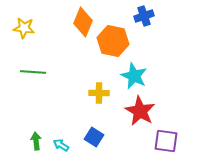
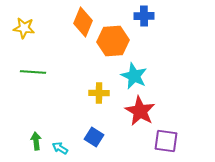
blue cross: rotated 18 degrees clockwise
orange hexagon: rotated 16 degrees counterclockwise
cyan arrow: moved 1 px left, 3 px down
